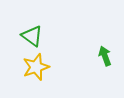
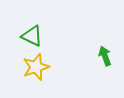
green triangle: rotated 10 degrees counterclockwise
